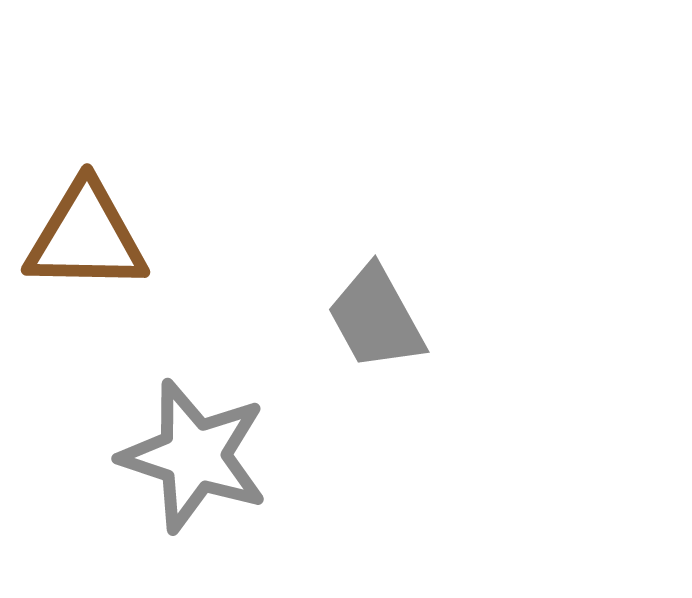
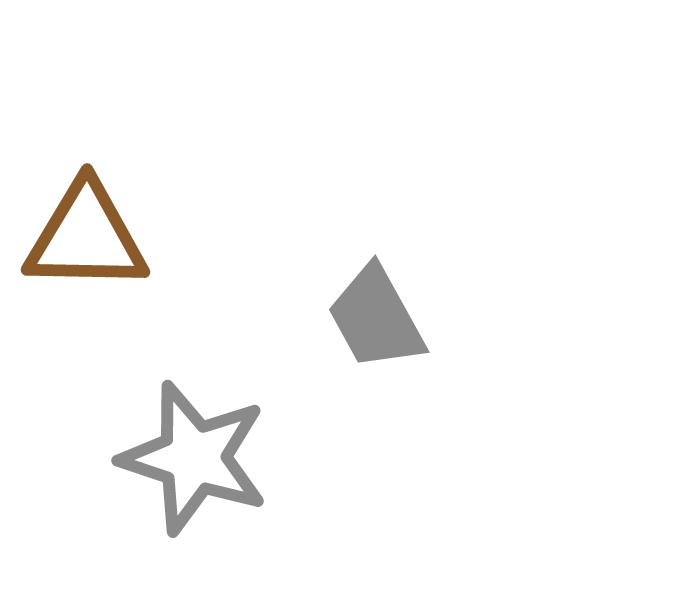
gray star: moved 2 px down
